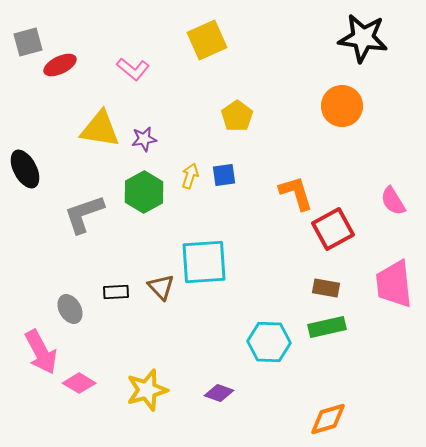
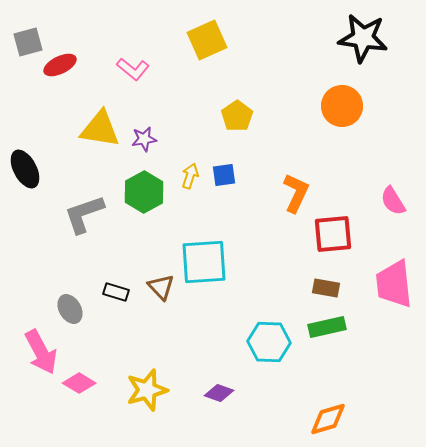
orange L-shape: rotated 42 degrees clockwise
red square: moved 5 px down; rotated 24 degrees clockwise
black rectangle: rotated 20 degrees clockwise
